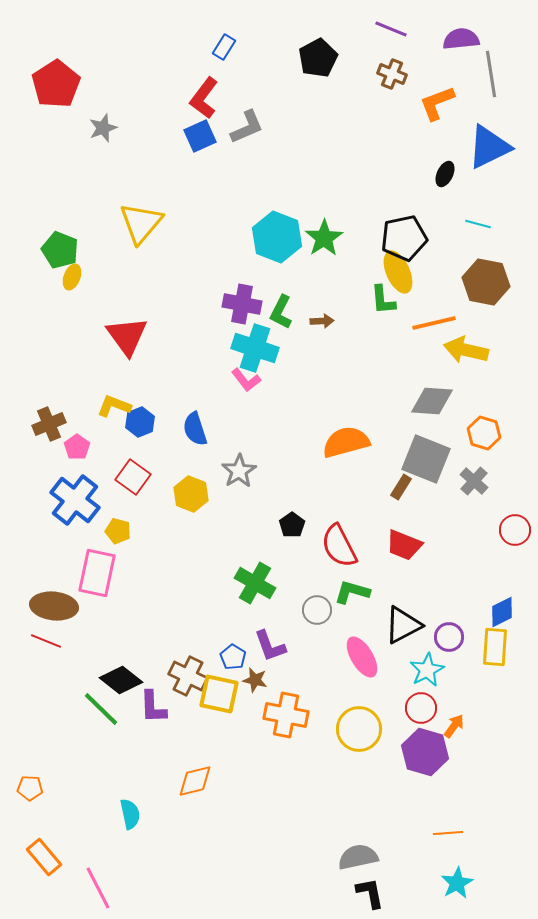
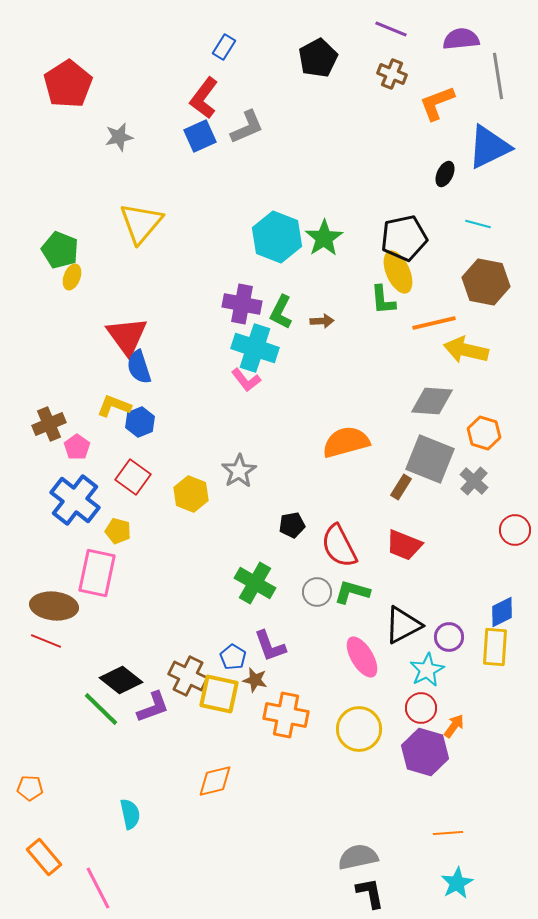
gray line at (491, 74): moved 7 px right, 2 px down
red pentagon at (56, 84): moved 12 px right
gray star at (103, 128): moved 16 px right, 9 px down; rotated 8 degrees clockwise
blue semicircle at (195, 429): moved 56 px left, 62 px up
gray square at (426, 459): moved 4 px right
black pentagon at (292, 525): rotated 25 degrees clockwise
gray circle at (317, 610): moved 18 px up
purple L-shape at (153, 707): rotated 108 degrees counterclockwise
orange diamond at (195, 781): moved 20 px right
